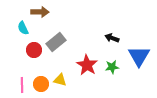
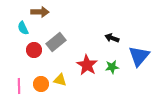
blue triangle: rotated 10 degrees clockwise
pink line: moved 3 px left, 1 px down
